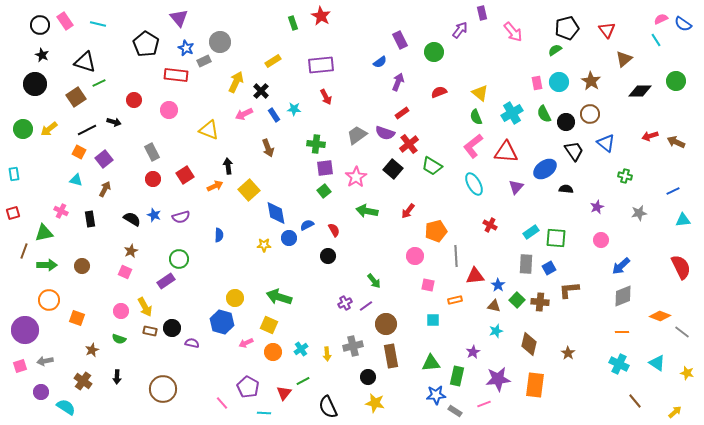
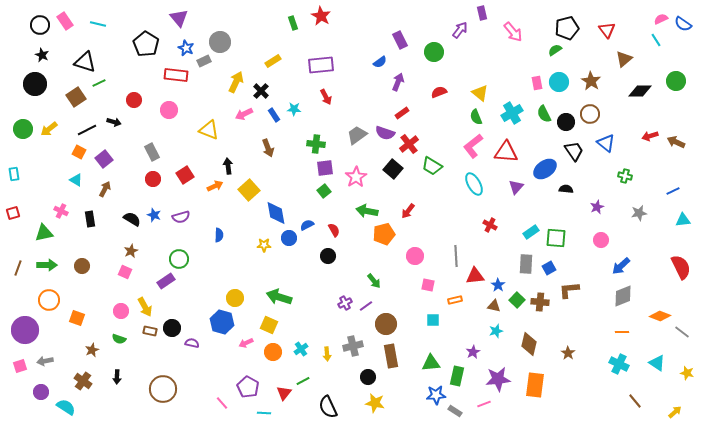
cyan triangle at (76, 180): rotated 16 degrees clockwise
orange pentagon at (436, 231): moved 52 px left, 3 px down
brown line at (24, 251): moved 6 px left, 17 px down
